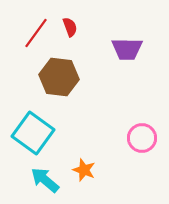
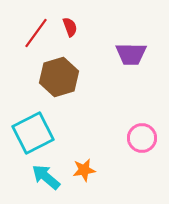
purple trapezoid: moved 4 px right, 5 px down
brown hexagon: rotated 24 degrees counterclockwise
cyan square: rotated 27 degrees clockwise
orange star: rotated 30 degrees counterclockwise
cyan arrow: moved 1 px right, 3 px up
